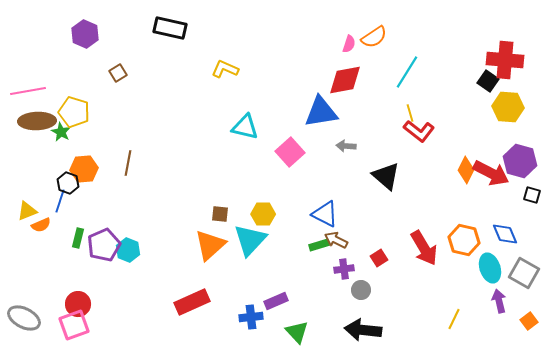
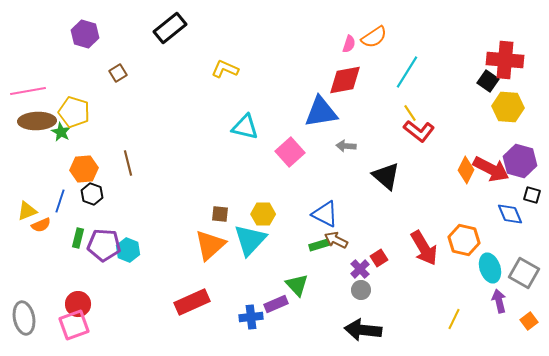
black rectangle at (170, 28): rotated 52 degrees counterclockwise
purple hexagon at (85, 34): rotated 8 degrees counterclockwise
yellow line at (410, 113): rotated 18 degrees counterclockwise
brown line at (128, 163): rotated 25 degrees counterclockwise
red arrow at (491, 173): moved 4 px up
black hexagon at (68, 183): moved 24 px right, 11 px down
blue diamond at (505, 234): moved 5 px right, 20 px up
purple pentagon at (104, 245): rotated 28 degrees clockwise
purple cross at (344, 269): moved 16 px right; rotated 36 degrees counterclockwise
purple rectangle at (276, 301): moved 3 px down
gray ellipse at (24, 318): rotated 52 degrees clockwise
green triangle at (297, 332): moved 47 px up
